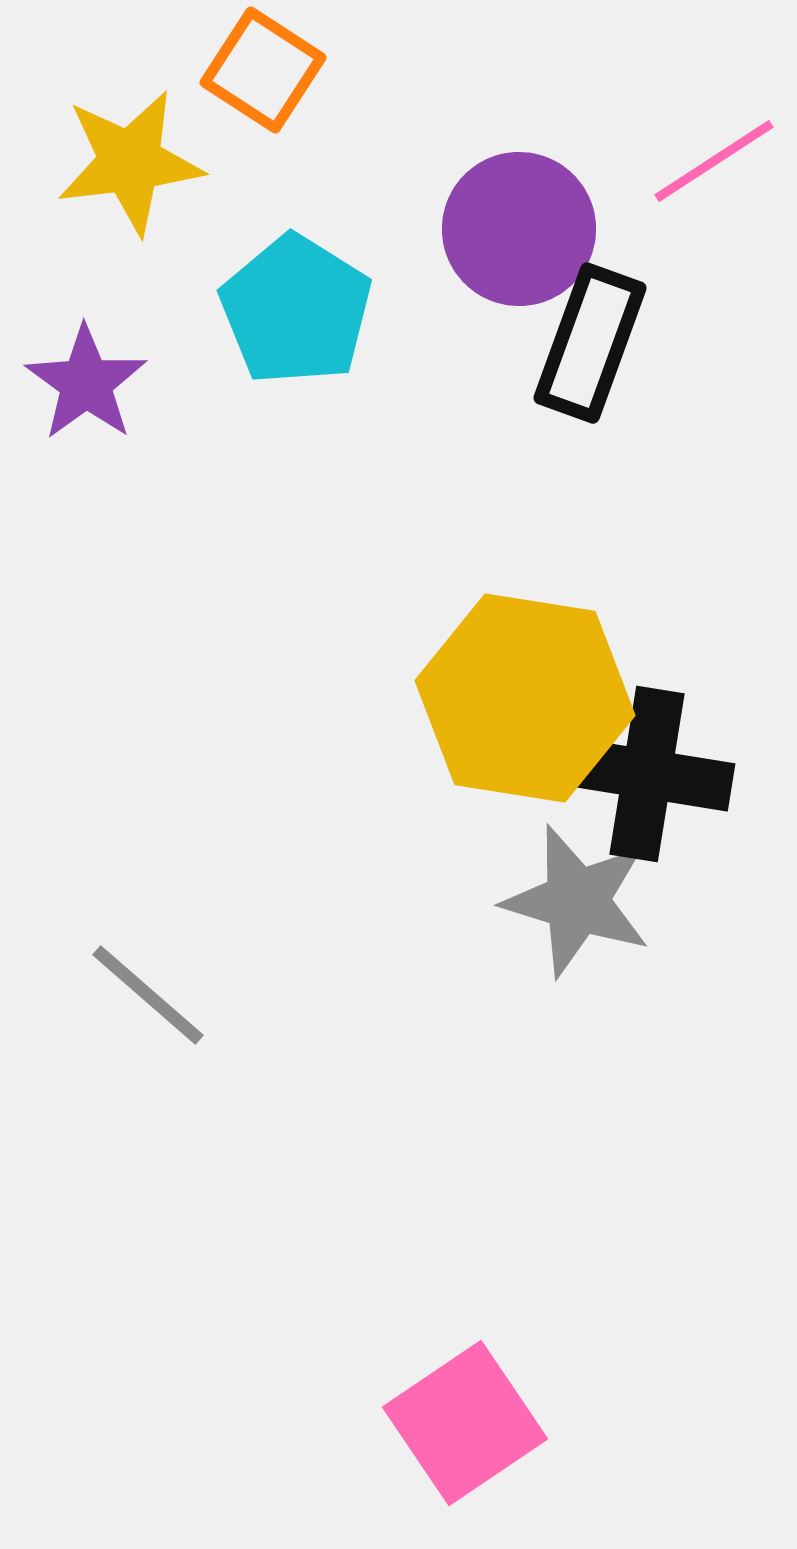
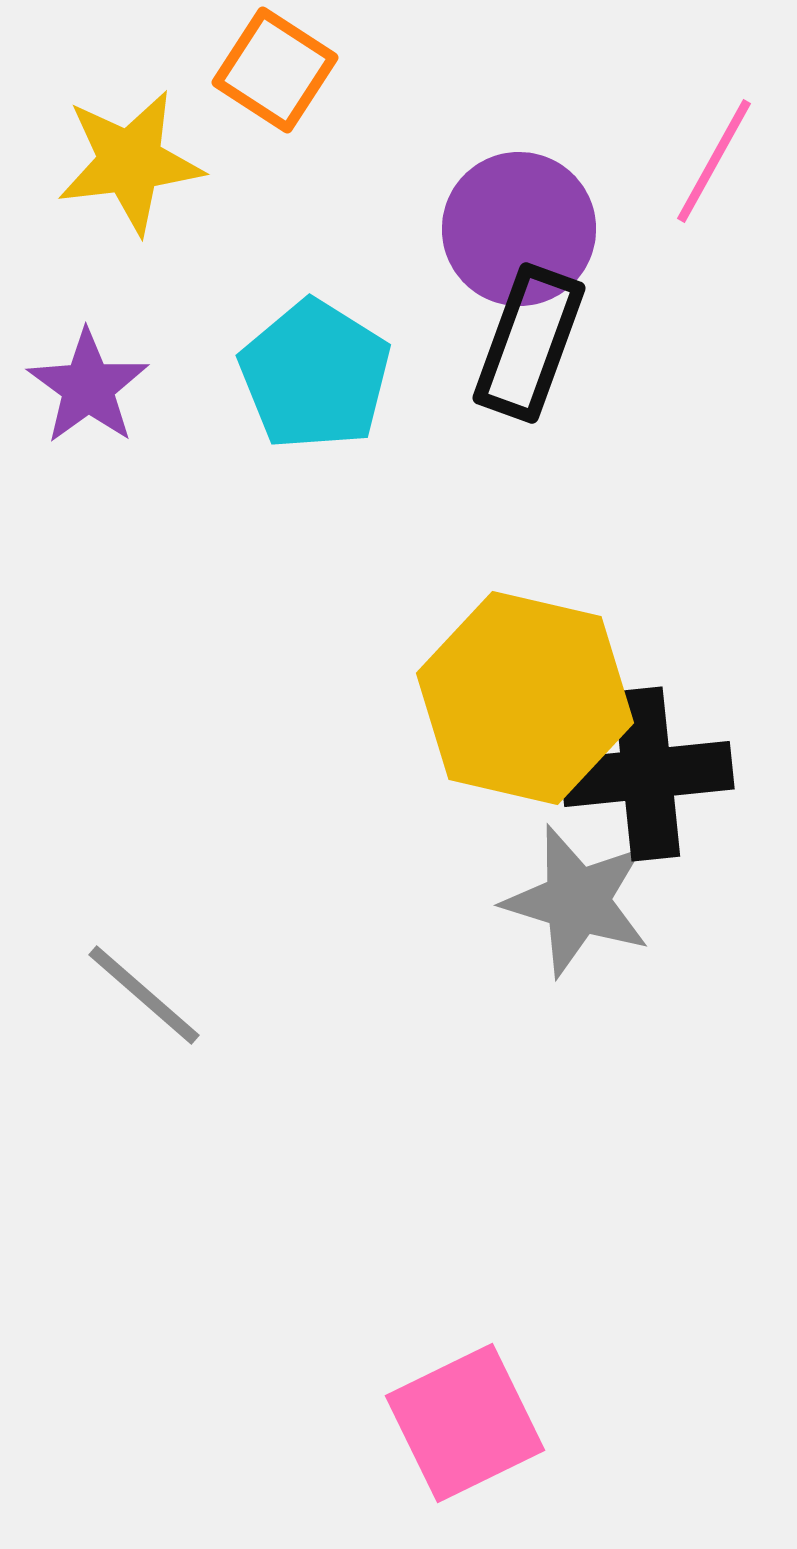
orange square: moved 12 px right
pink line: rotated 28 degrees counterclockwise
cyan pentagon: moved 19 px right, 65 px down
black rectangle: moved 61 px left
purple star: moved 2 px right, 4 px down
yellow hexagon: rotated 4 degrees clockwise
black cross: rotated 15 degrees counterclockwise
gray line: moved 4 px left
pink square: rotated 8 degrees clockwise
